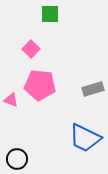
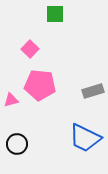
green square: moved 5 px right
pink square: moved 1 px left
gray rectangle: moved 2 px down
pink triangle: rotated 35 degrees counterclockwise
black circle: moved 15 px up
